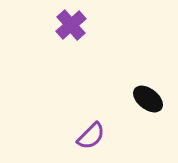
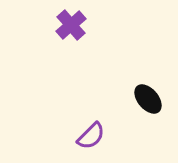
black ellipse: rotated 12 degrees clockwise
